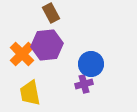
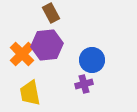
blue circle: moved 1 px right, 4 px up
